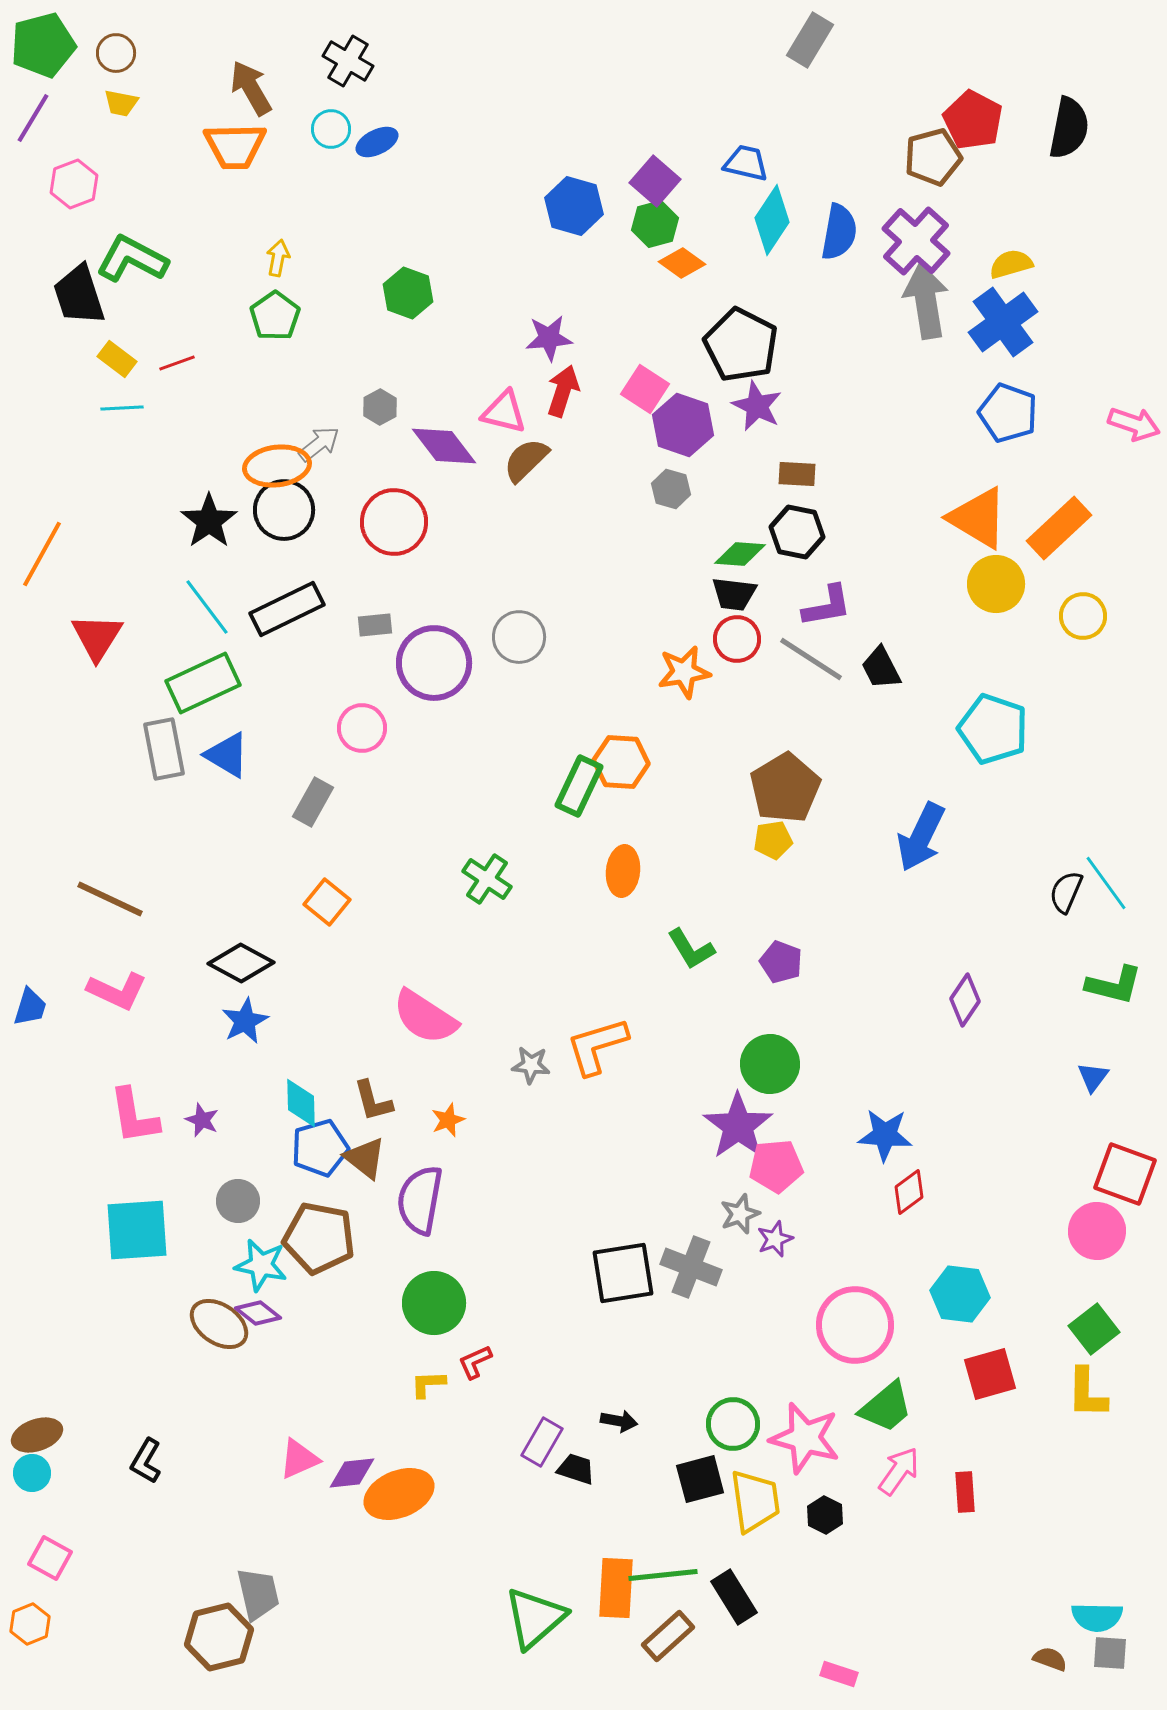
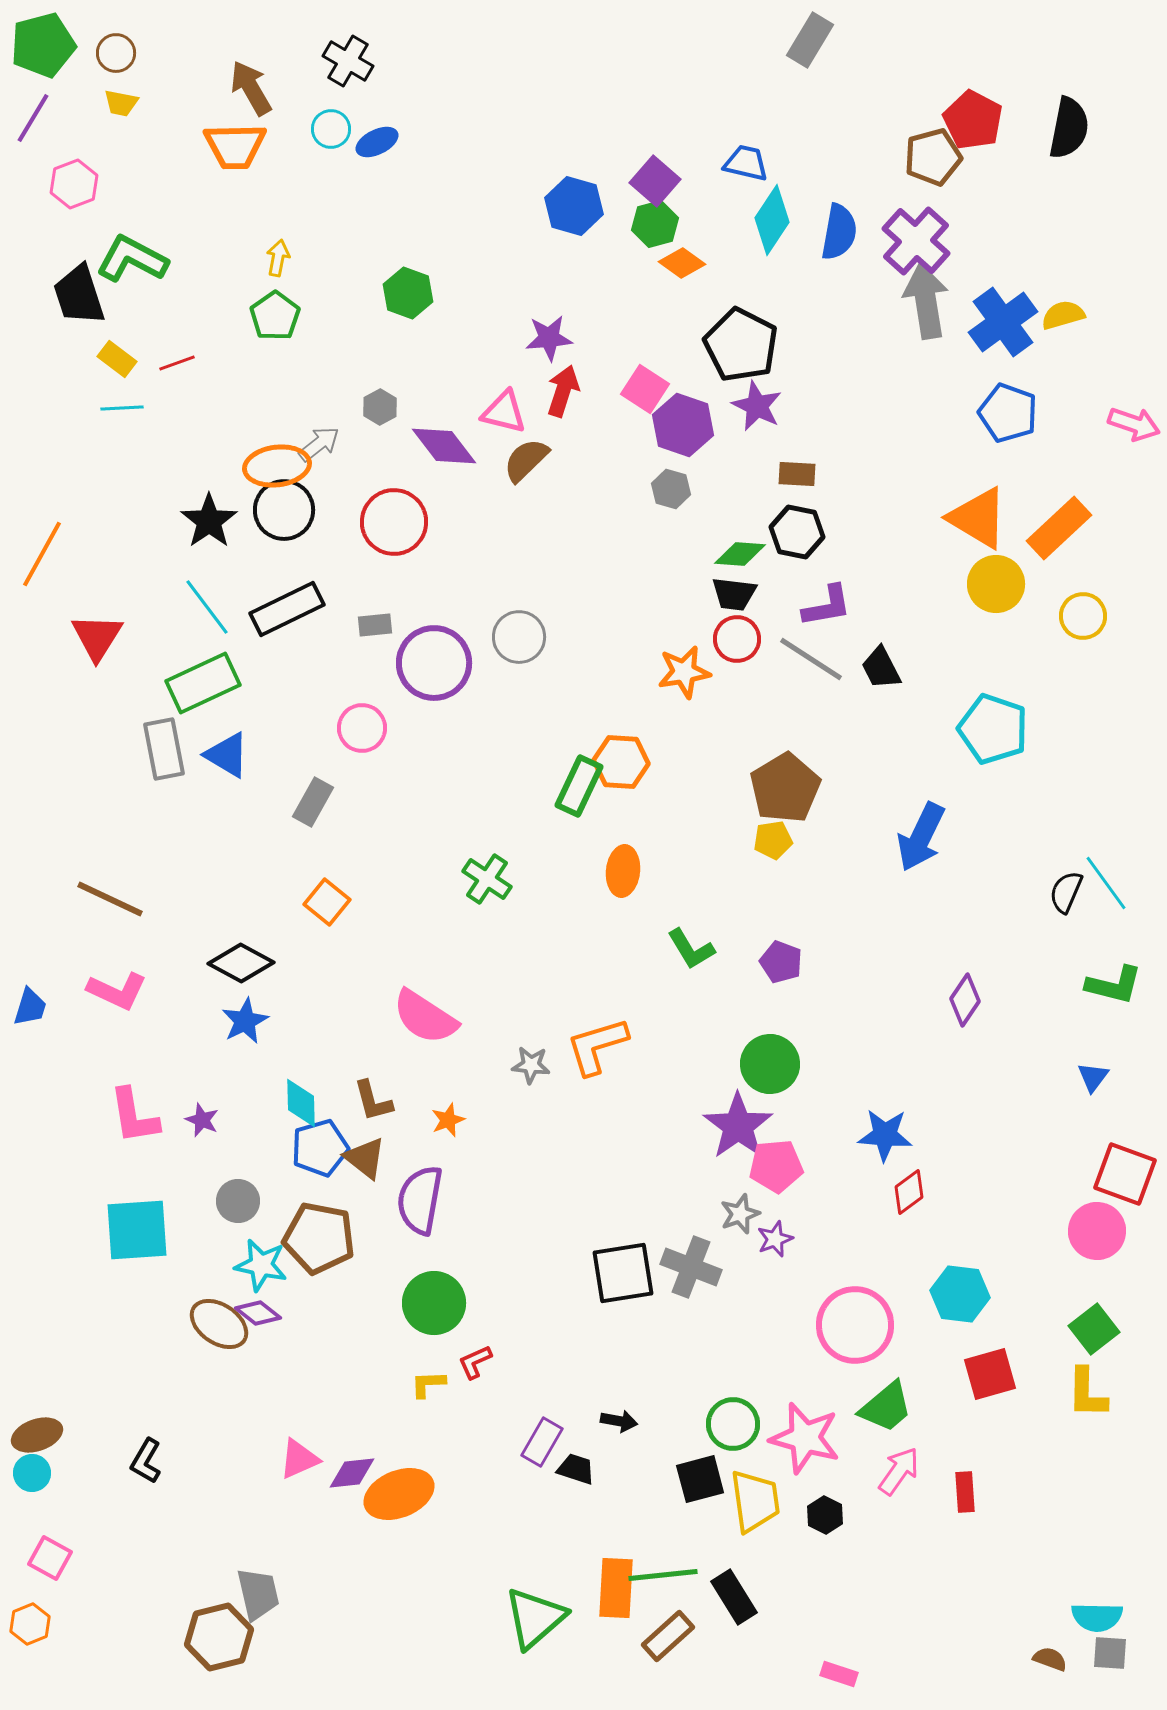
yellow semicircle at (1011, 264): moved 52 px right, 51 px down
